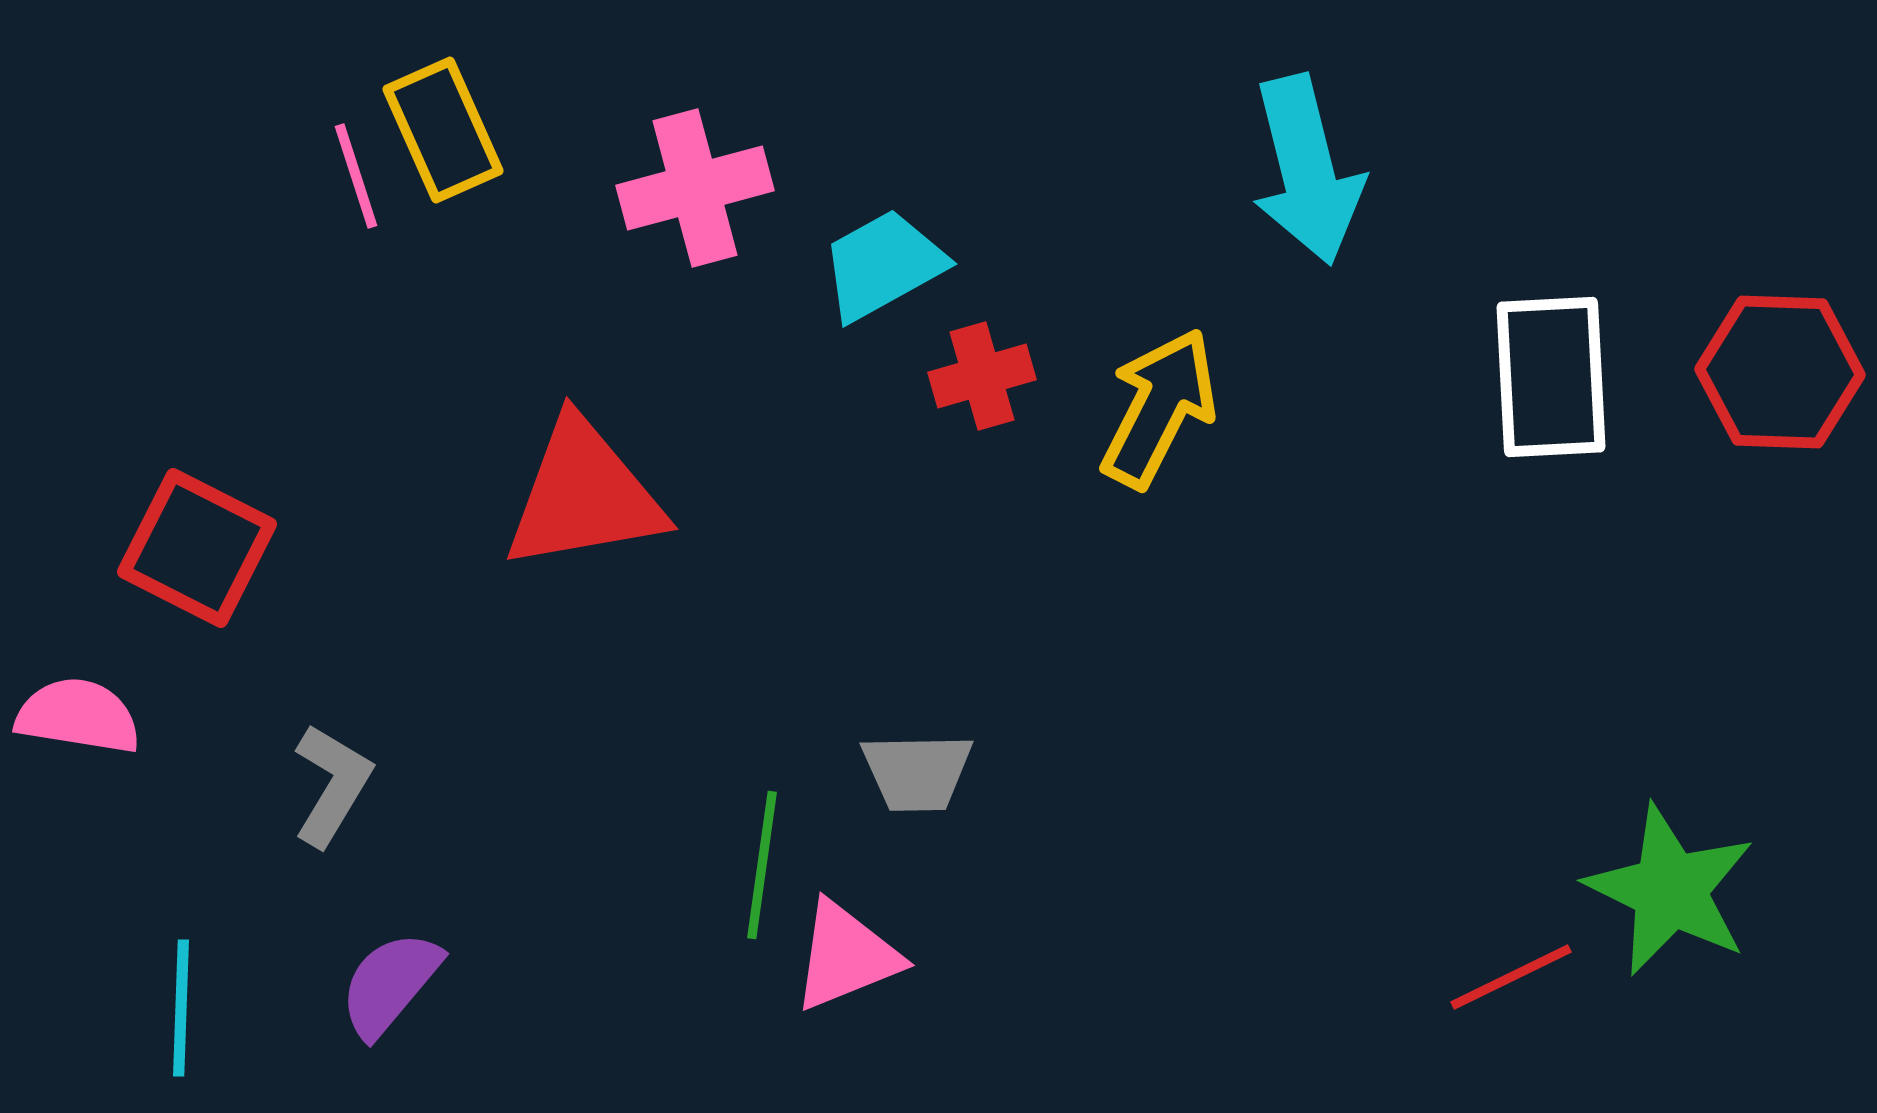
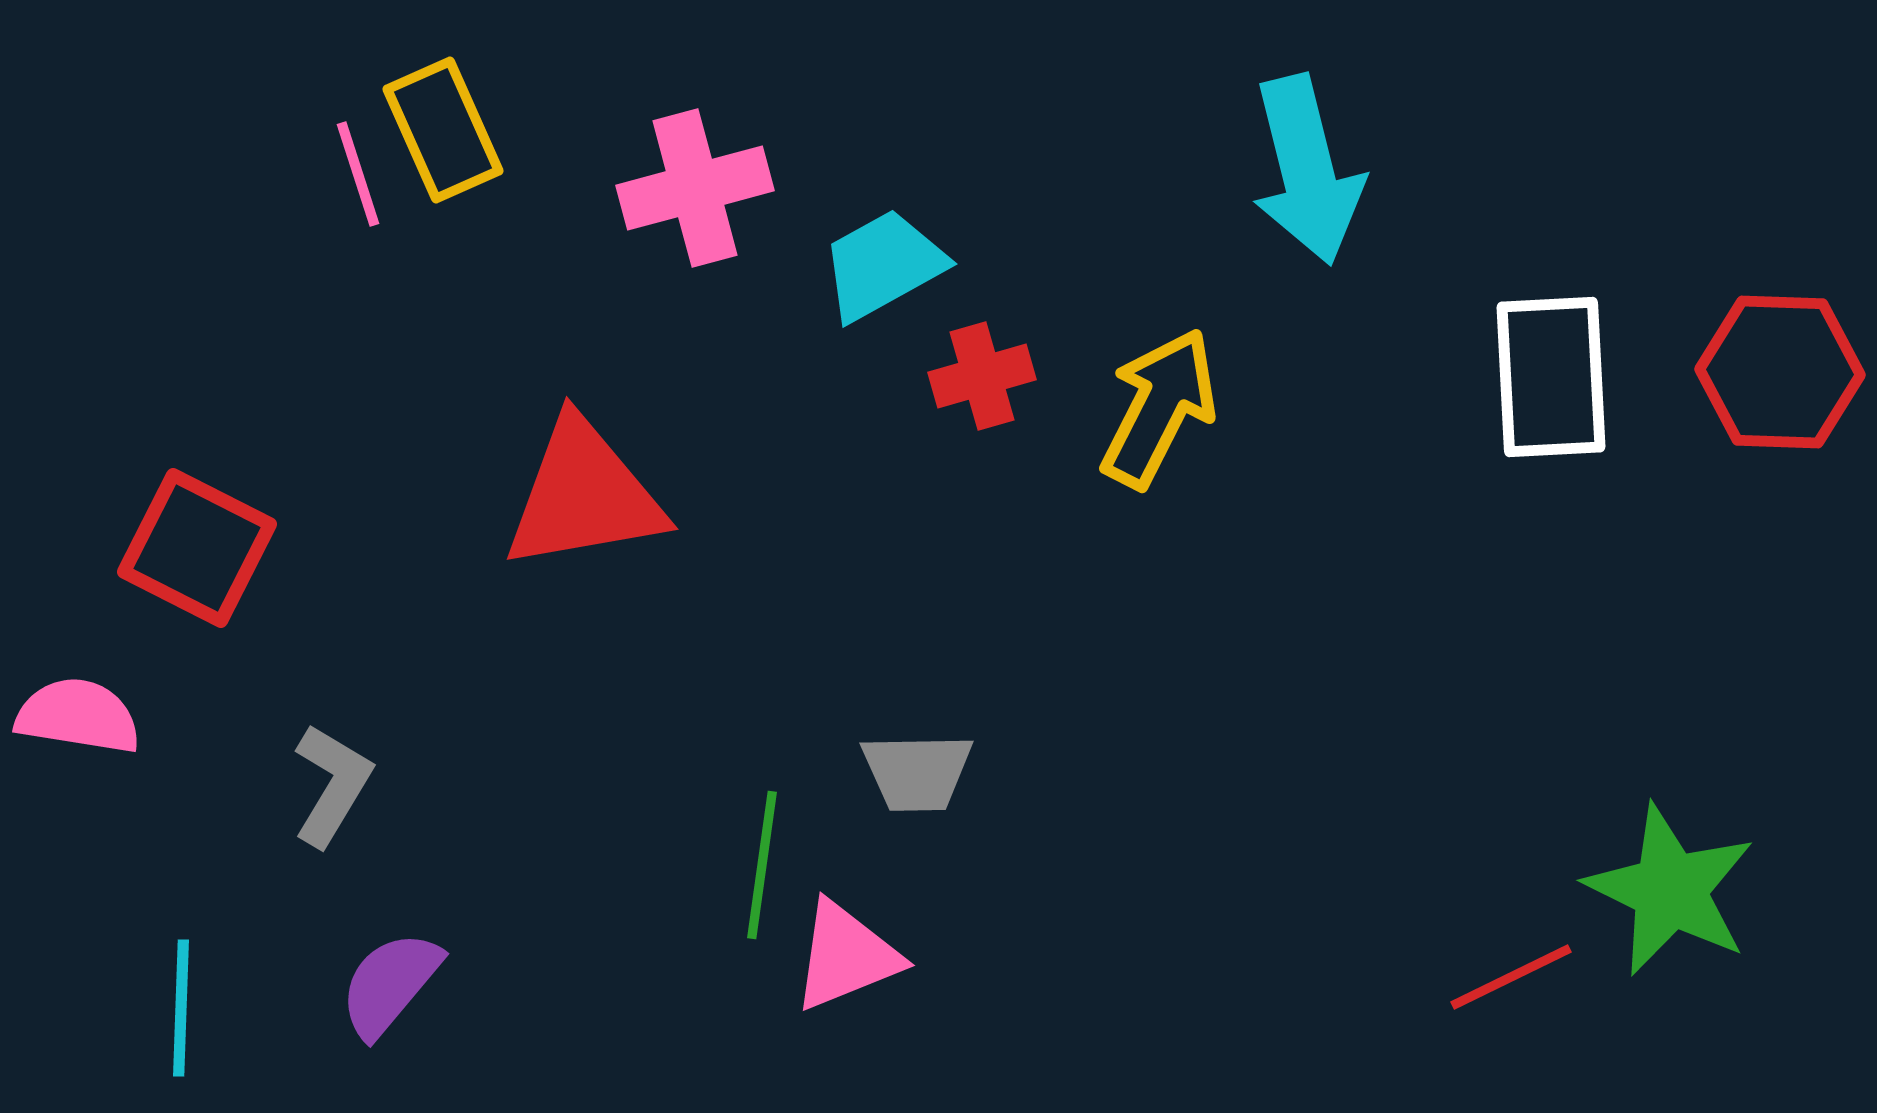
pink line: moved 2 px right, 2 px up
